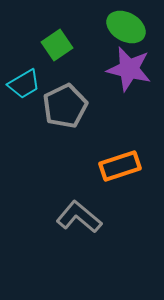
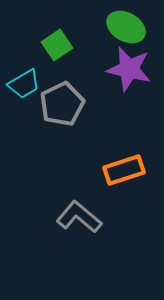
gray pentagon: moved 3 px left, 2 px up
orange rectangle: moved 4 px right, 4 px down
